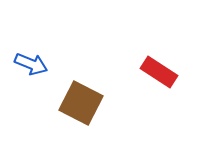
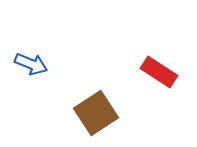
brown square: moved 15 px right, 10 px down; rotated 30 degrees clockwise
